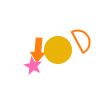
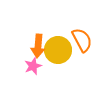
orange arrow: moved 4 px up
pink star: rotated 24 degrees clockwise
